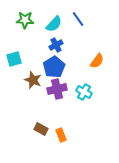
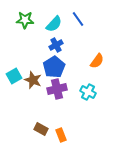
cyan square: moved 17 px down; rotated 14 degrees counterclockwise
cyan cross: moved 4 px right
